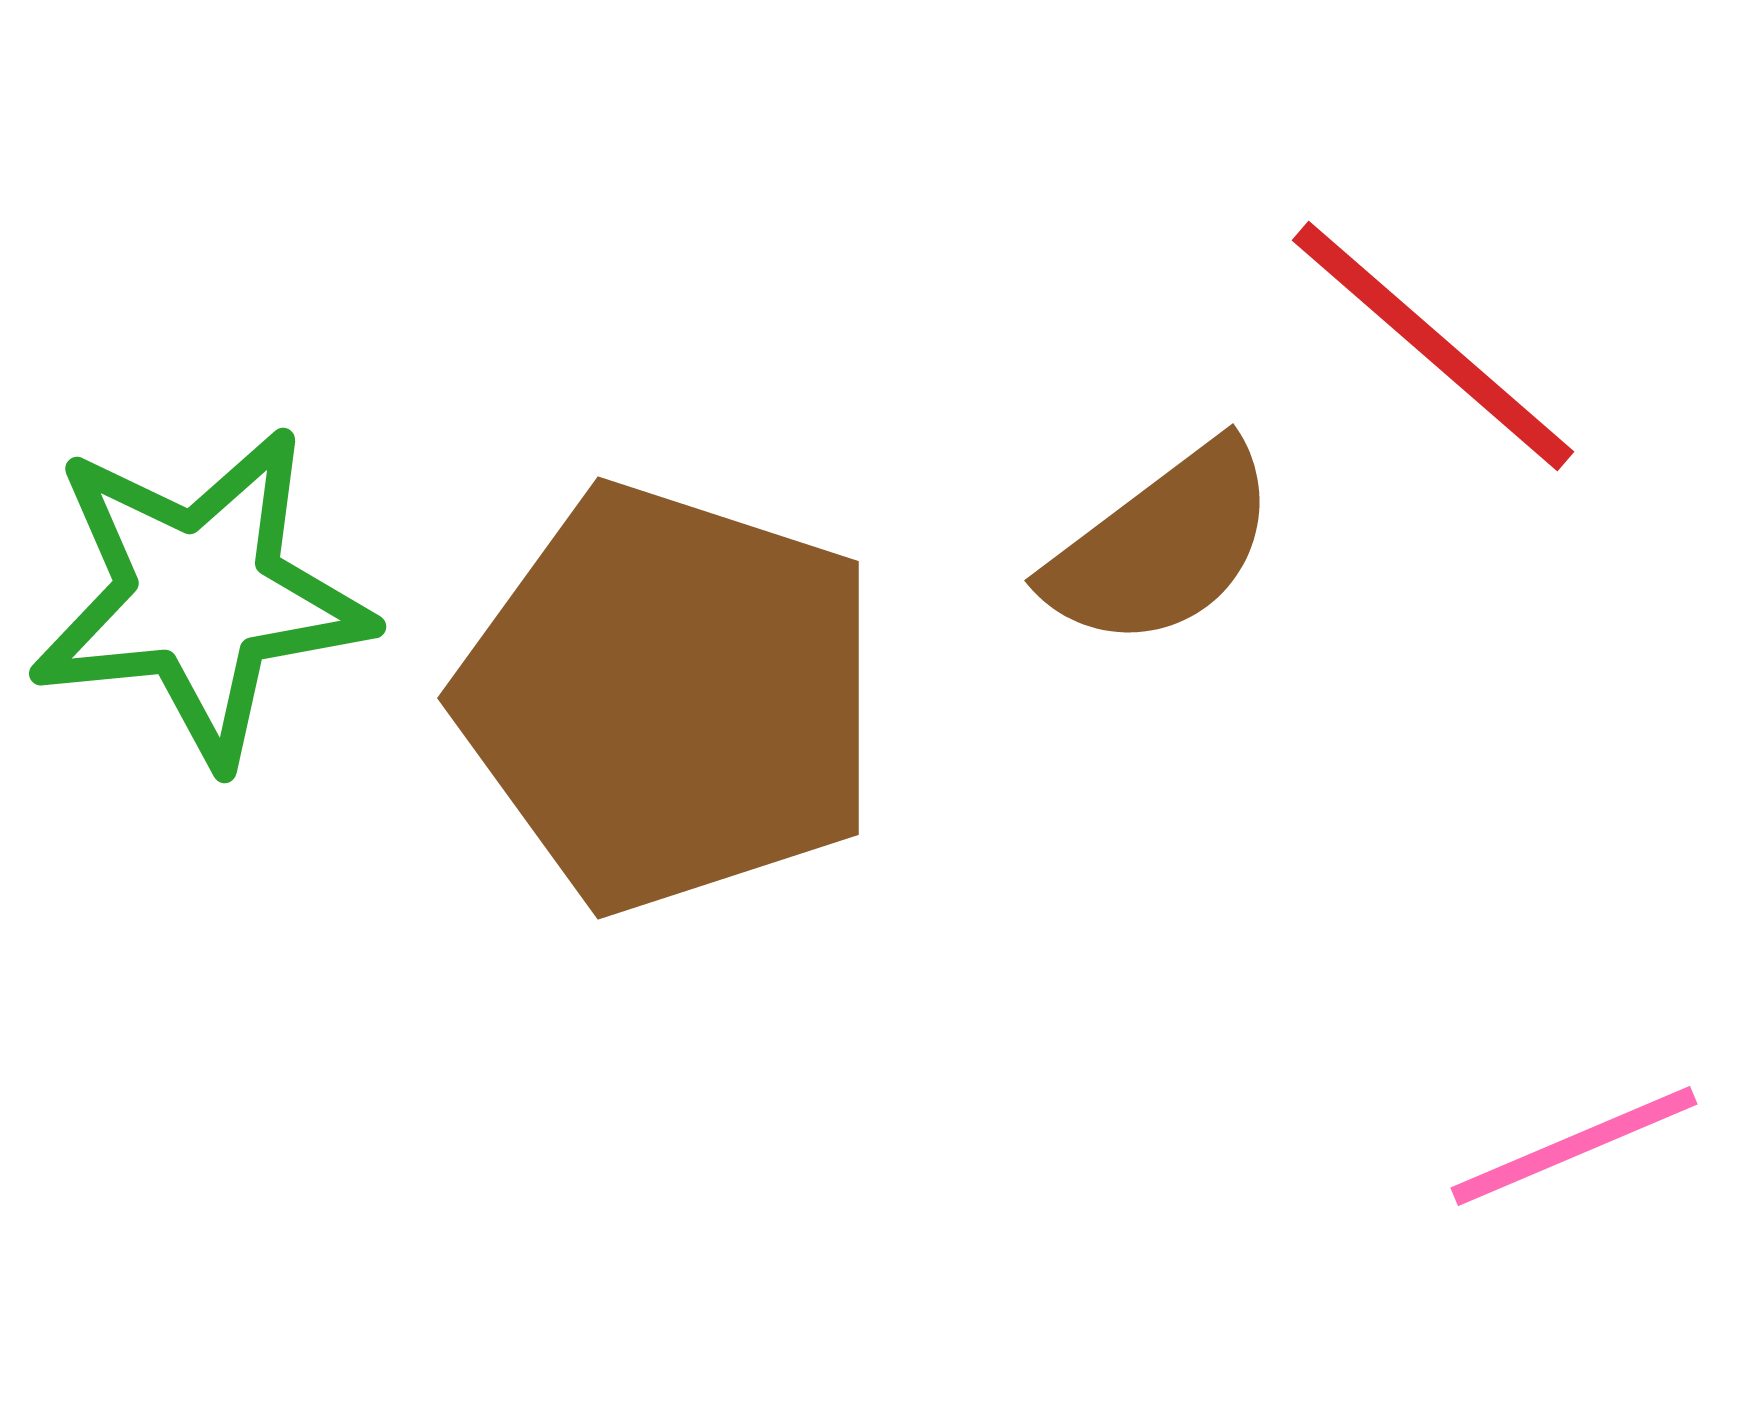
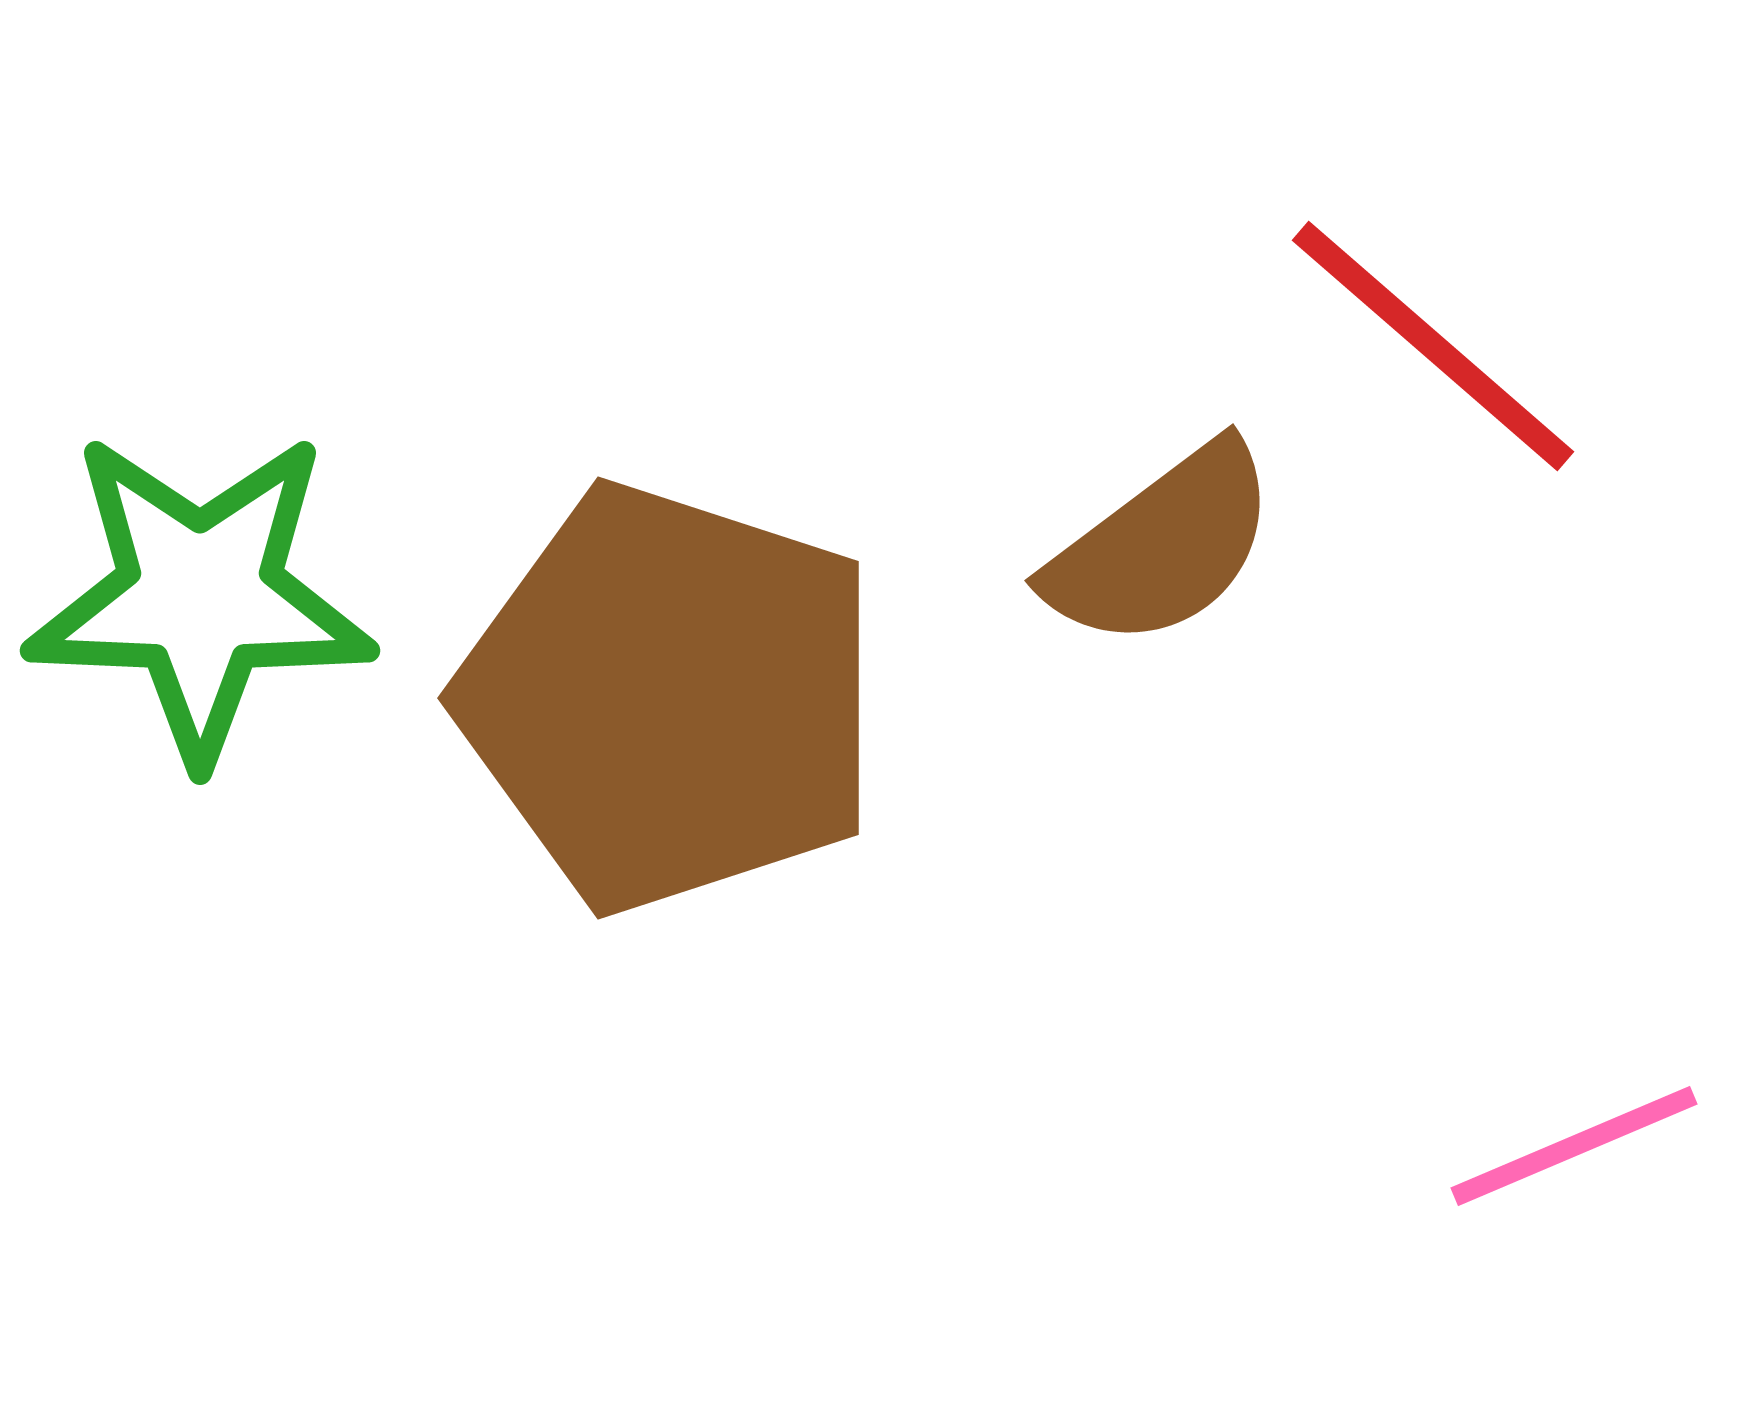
green star: rotated 8 degrees clockwise
